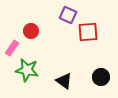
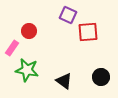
red circle: moved 2 px left
